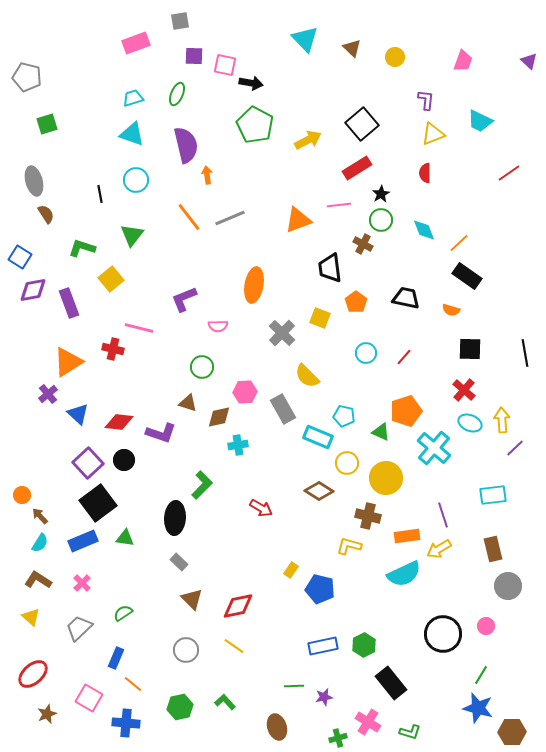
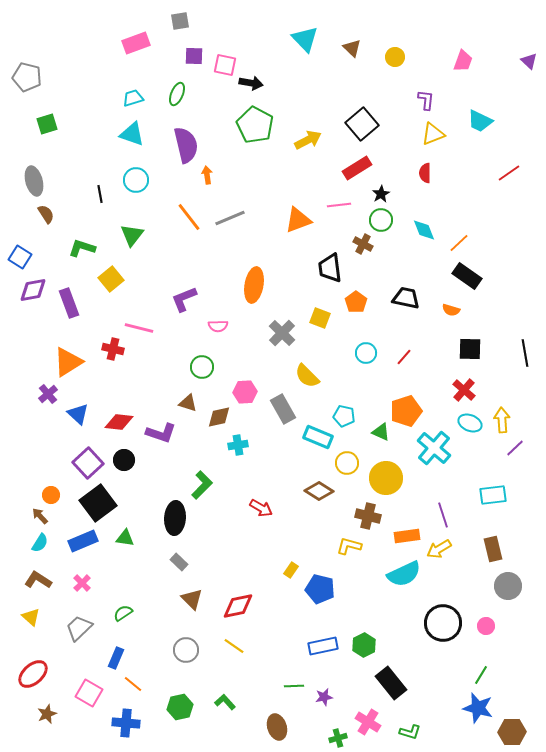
orange circle at (22, 495): moved 29 px right
black circle at (443, 634): moved 11 px up
pink square at (89, 698): moved 5 px up
